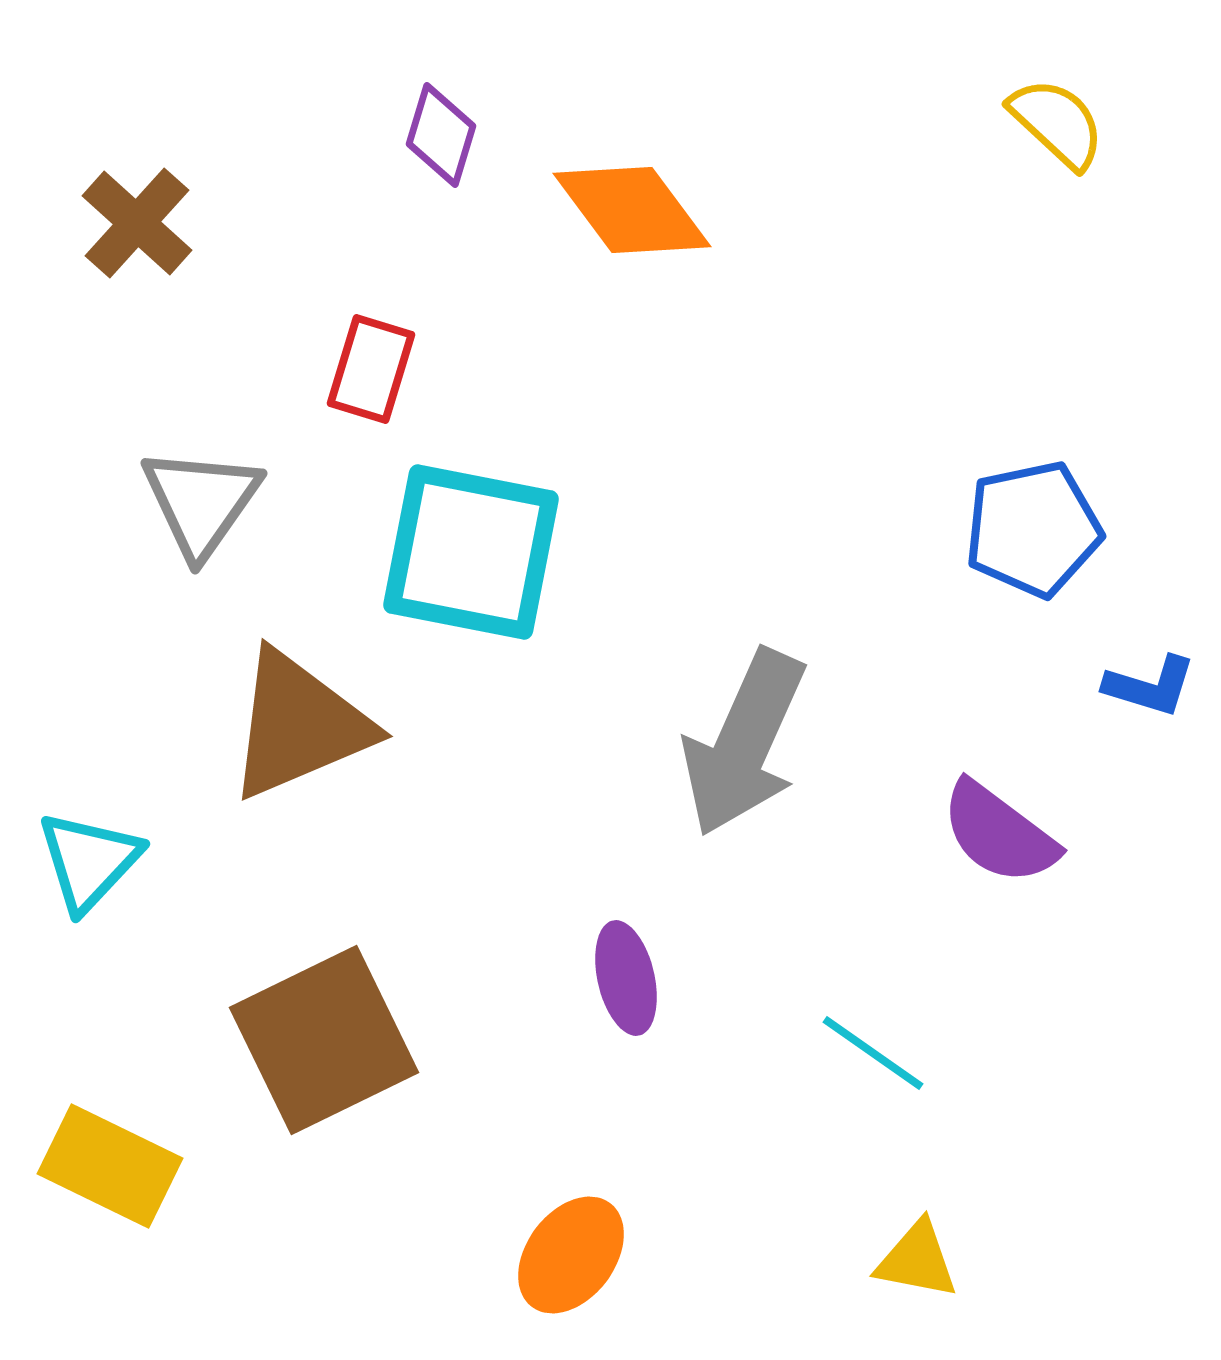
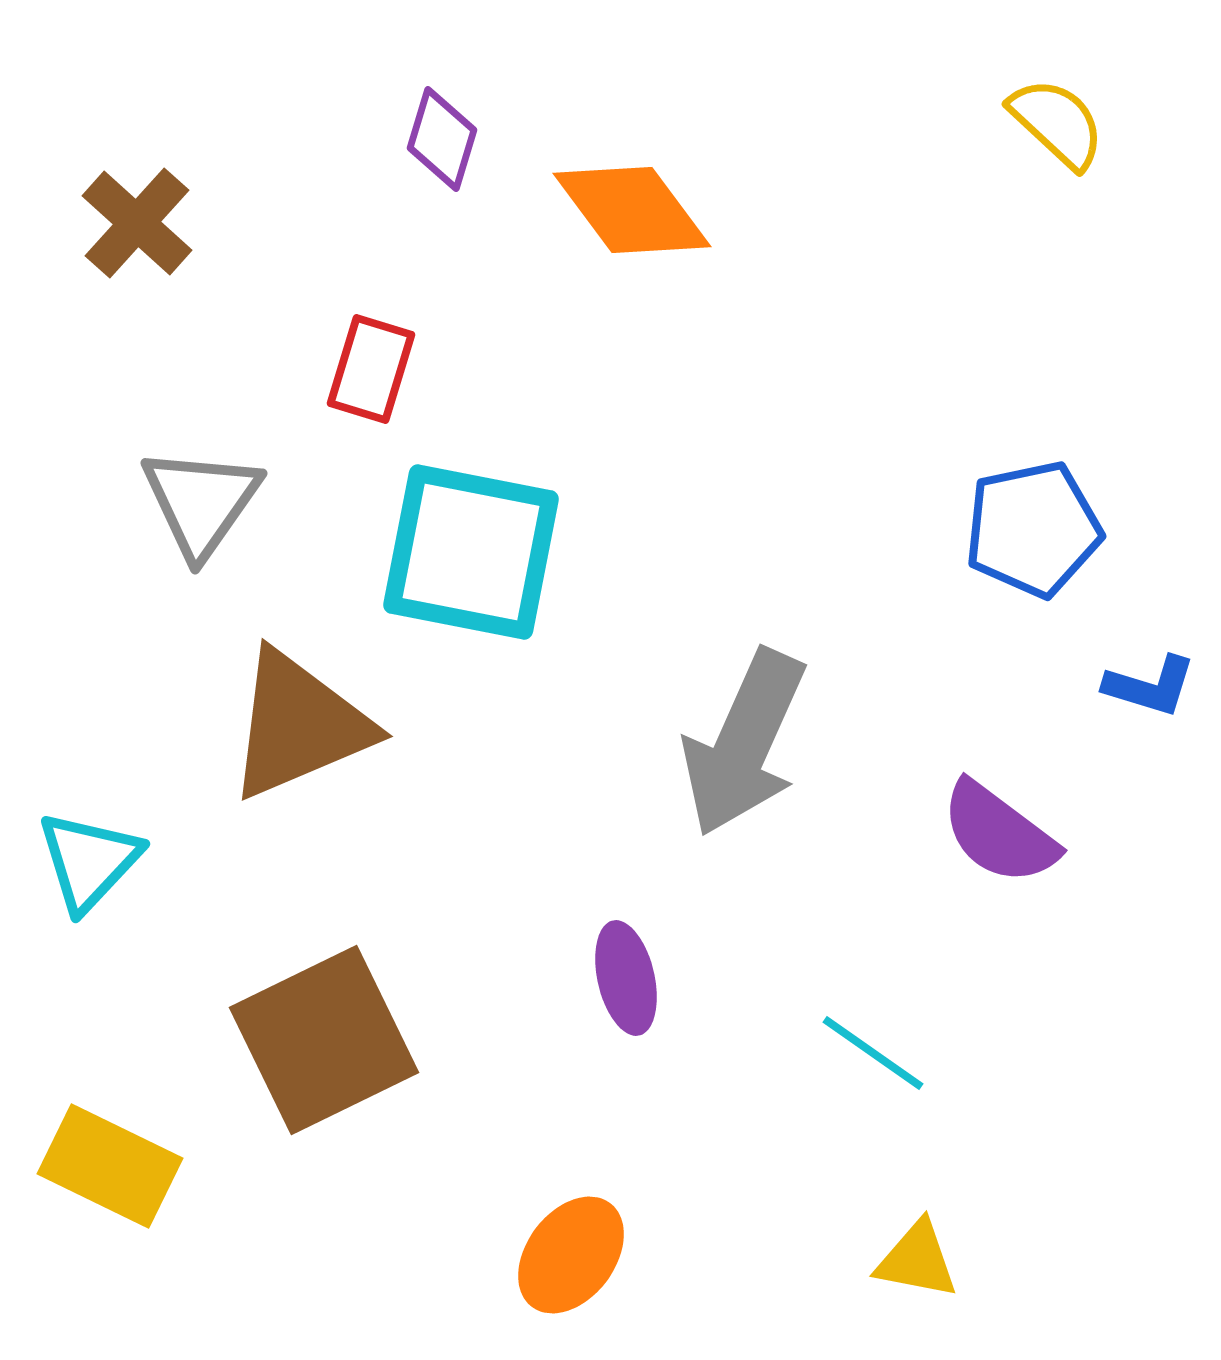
purple diamond: moved 1 px right, 4 px down
